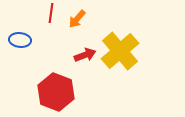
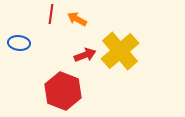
red line: moved 1 px down
orange arrow: rotated 78 degrees clockwise
blue ellipse: moved 1 px left, 3 px down
red hexagon: moved 7 px right, 1 px up
